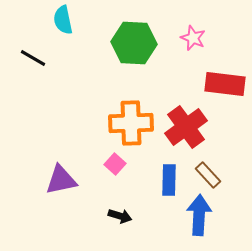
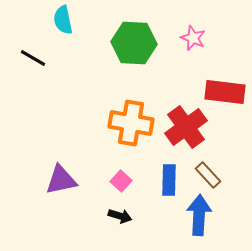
red rectangle: moved 8 px down
orange cross: rotated 12 degrees clockwise
pink square: moved 6 px right, 17 px down
